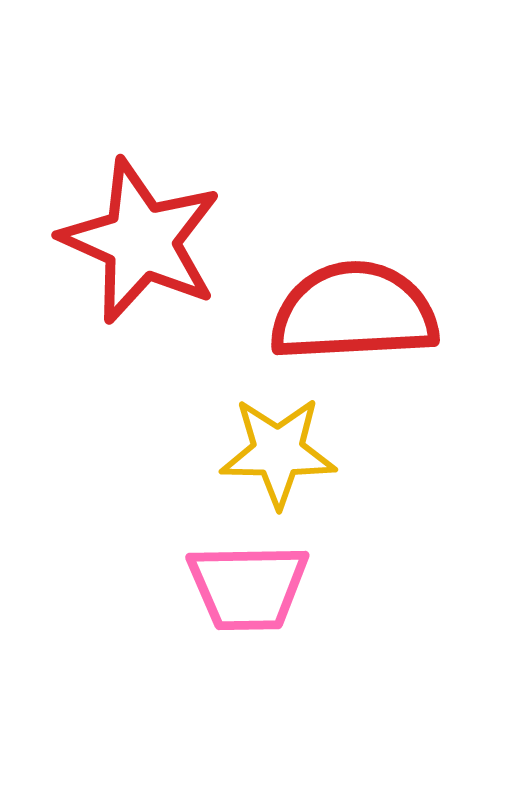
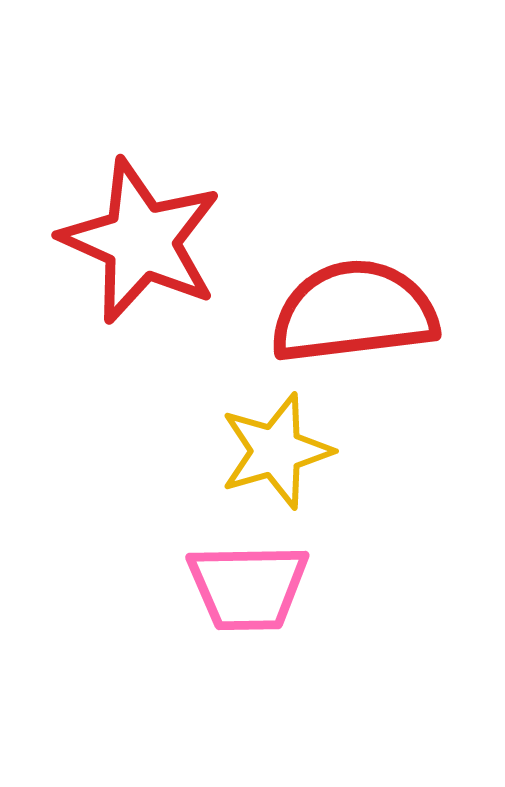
red semicircle: rotated 4 degrees counterclockwise
yellow star: moved 2 px left, 1 px up; rotated 17 degrees counterclockwise
